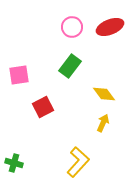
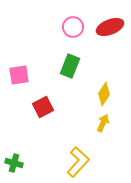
pink circle: moved 1 px right
green rectangle: rotated 15 degrees counterclockwise
yellow diamond: rotated 70 degrees clockwise
